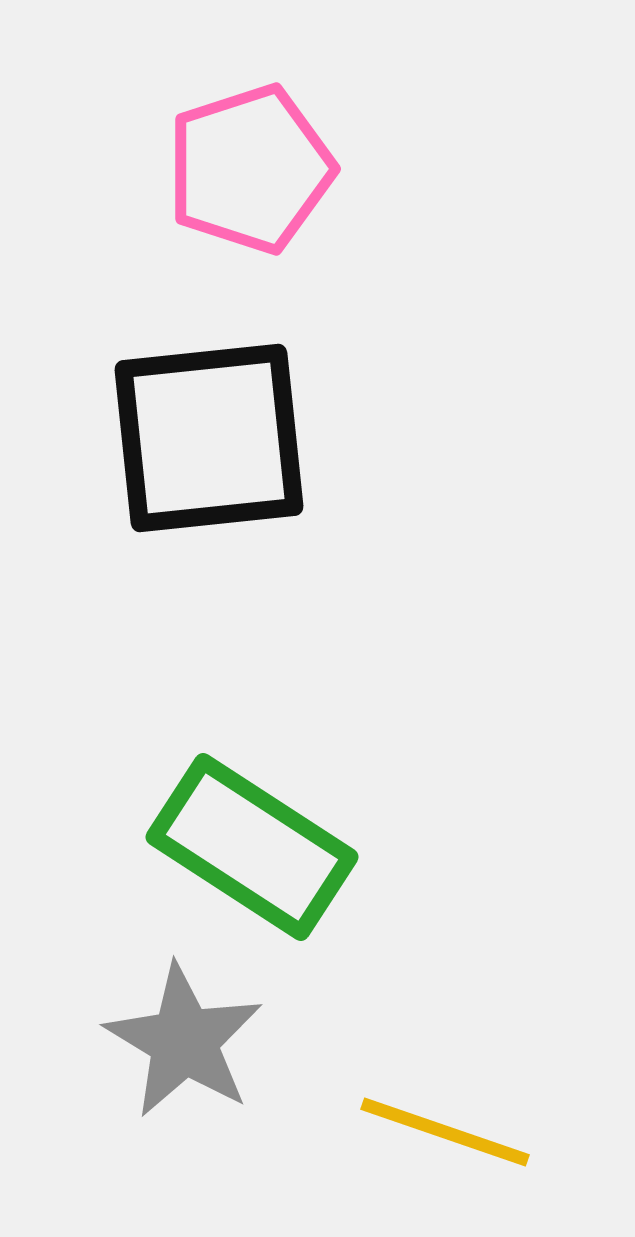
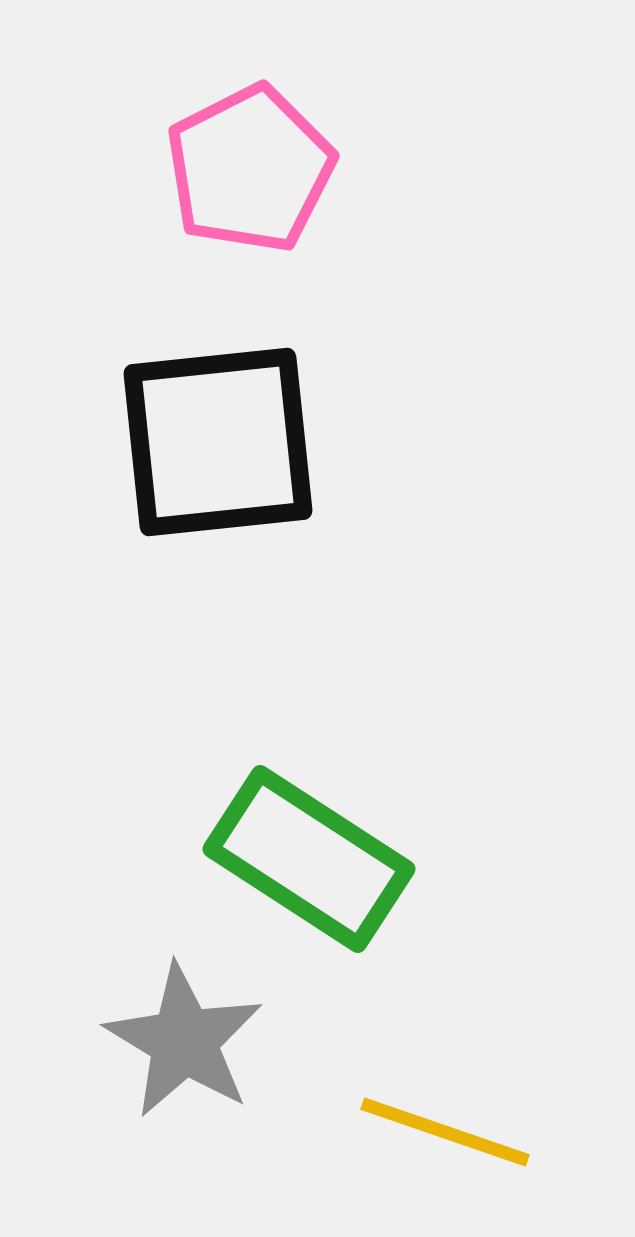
pink pentagon: rotated 9 degrees counterclockwise
black square: moved 9 px right, 4 px down
green rectangle: moved 57 px right, 12 px down
